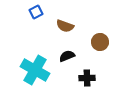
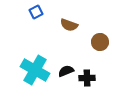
brown semicircle: moved 4 px right, 1 px up
black semicircle: moved 1 px left, 15 px down
